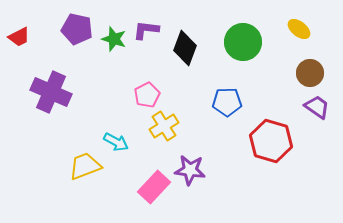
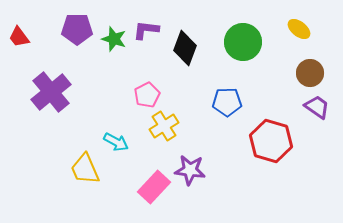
purple pentagon: rotated 12 degrees counterclockwise
red trapezoid: rotated 80 degrees clockwise
purple cross: rotated 27 degrees clockwise
yellow trapezoid: moved 3 px down; rotated 92 degrees counterclockwise
